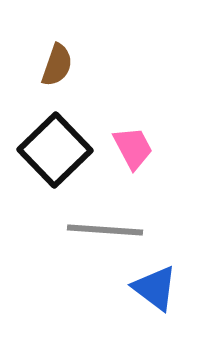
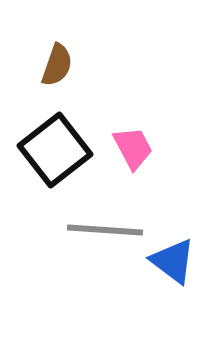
black square: rotated 6 degrees clockwise
blue triangle: moved 18 px right, 27 px up
